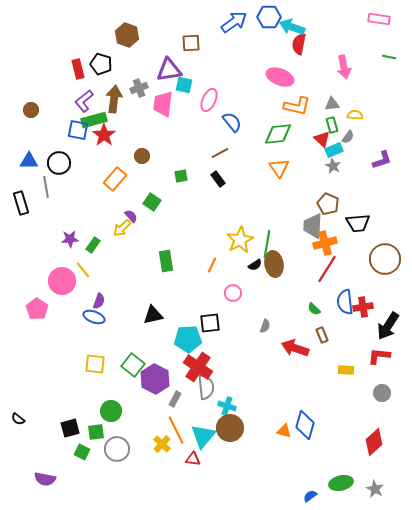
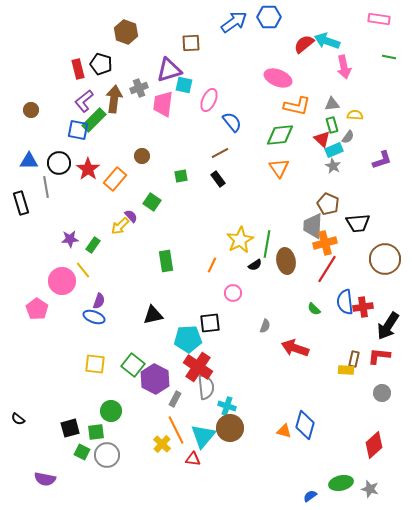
cyan arrow at (292, 27): moved 35 px right, 14 px down
brown hexagon at (127, 35): moved 1 px left, 3 px up
red semicircle at (299, 44): moved 5 px right; rotated 40 degrees clockwise
purple triangle at (169, 70): rotated 8 degrees counterclockwise
pink ellipse at (280, 77): moved 2 px left, 1 px down
green rectangle at (94, 120): rotated 30 degrees counterclockwise
green diamond at (278, 134): moved 2 px right, 1 px down
red star at (104, 135): moved 16 px left, 34 px down
yellow arrow at (122, 228): moved 2 px left, 2 px up
brown ellipse at (274, 264): moved 12 px right, 3 px up
brown rectangle at (322, 335): moved 32 px right, 24 px down; rotated 35 degrees clockwise
red diamond at (374, 442): moved 3 px down
gray circle at (117, 449): moved 10 px left, 6 px down
gray star at (375, 489): moved 5 px left; rotated 12 degrees counterclockwise
